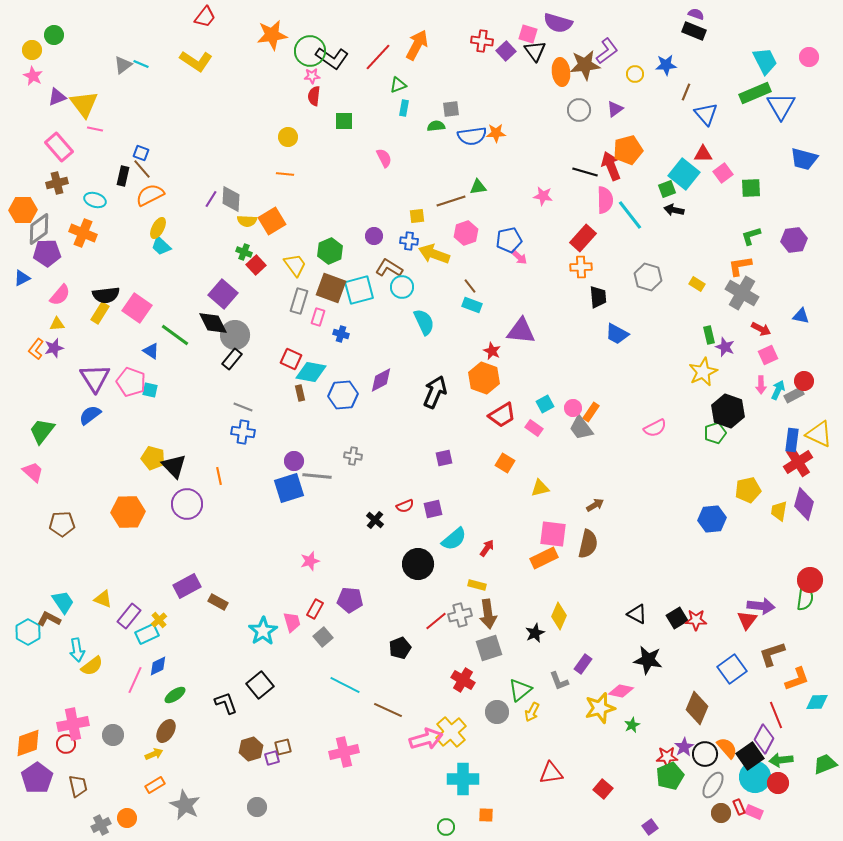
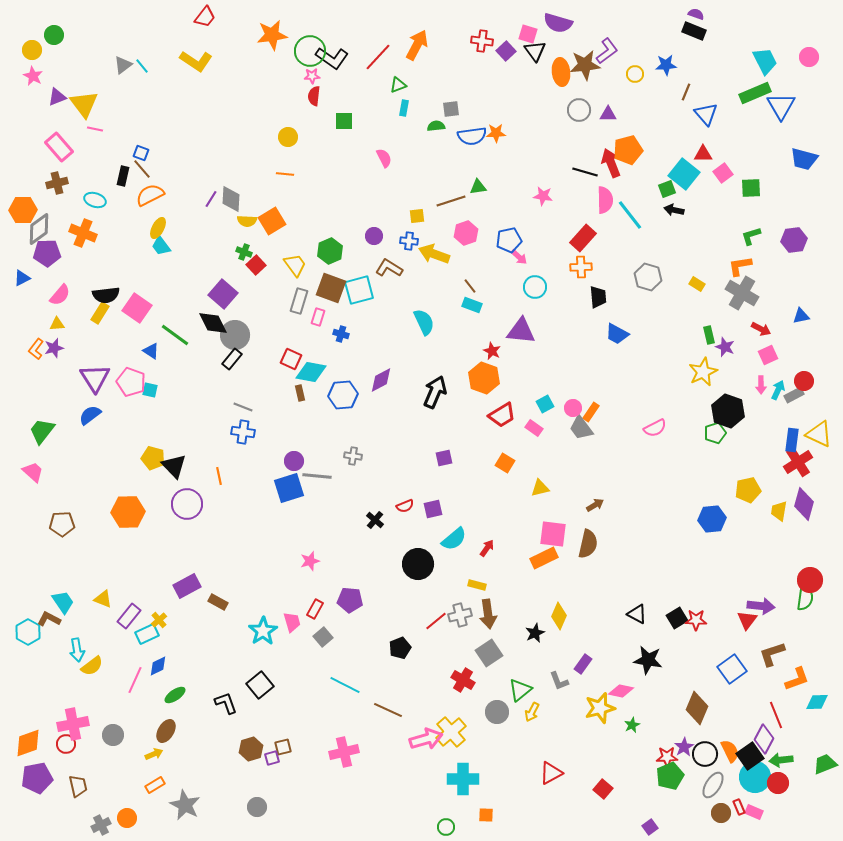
cyan line at (141, 64): moved 1 px right, 2 px down; rotated 28 degrees clockwise
purple triangle at (615, 109): moved 7 px left, 5 px down; rotated 36 degrees clockwise
red arrow at (611, 166): moved 3 px up
cyan trapezoid at (161, 246): rotated 10 degrees clockwise
cyan circle at (402, 287): moved 133 px right
blue triangle at (801, 316): rotated 24 degrees counterclockwise
gray square at (489, 648): moved 5 px down; rotated 16 degrees counterclockwise
orange semicircle at (727, 748): moved 3 px right, 3 px down; rotated 15 degrees clockwise
red triangle at (551, 773): rotated 20 degrees counterclockwise
purple pentagon at (37, 778): rotated 24 degrees clockwise
